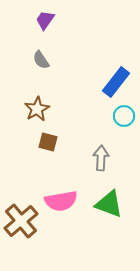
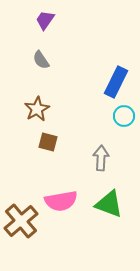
blue rectangle: rotated 12 degrees counterclockwise
